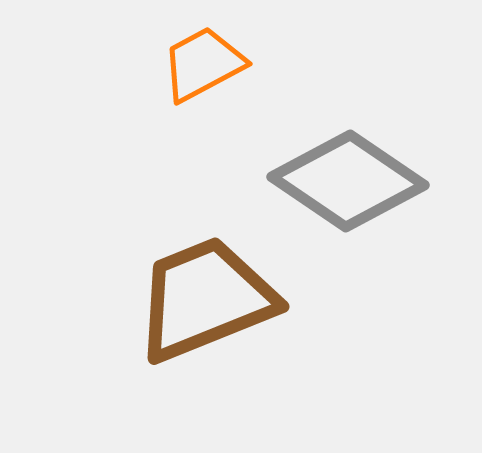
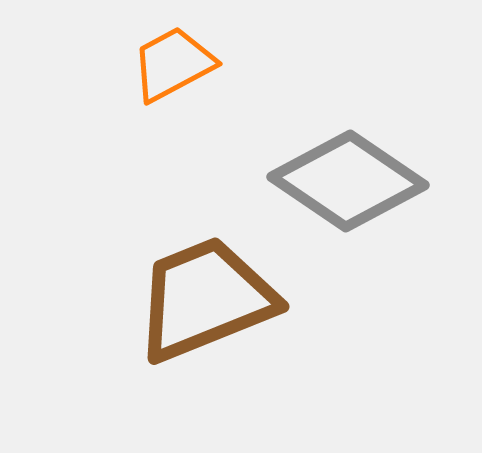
orange trapezoid: moved 30 px left
